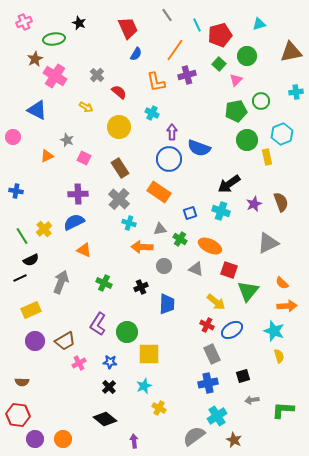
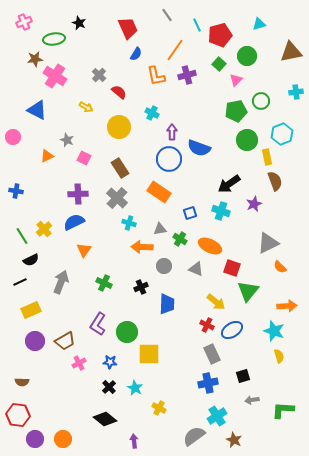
brown star at (35, 59): rotated 21 degrees clockwise
gray cross at (97, 75): moved 2 px right
orange L-shape at (156, 82): moved 6 px up
gray cross at (119, 199): moved 2 px left, 1 px up
brown semicircle at (281, 202): moved 6 px left, 21 px up
orange triangle at (84, 250): rotated 42 degrees clockwise
red square at (229, 270): moved 3 px right, 2 px up
black line at (20, 278): moved 4 px down
orange semicircle at (282, 283): moved 2 px left, 16 px up
cyan star at (144, 386): moved 9 px left, 2 px down; rotated 21 degrees counterclockwise
